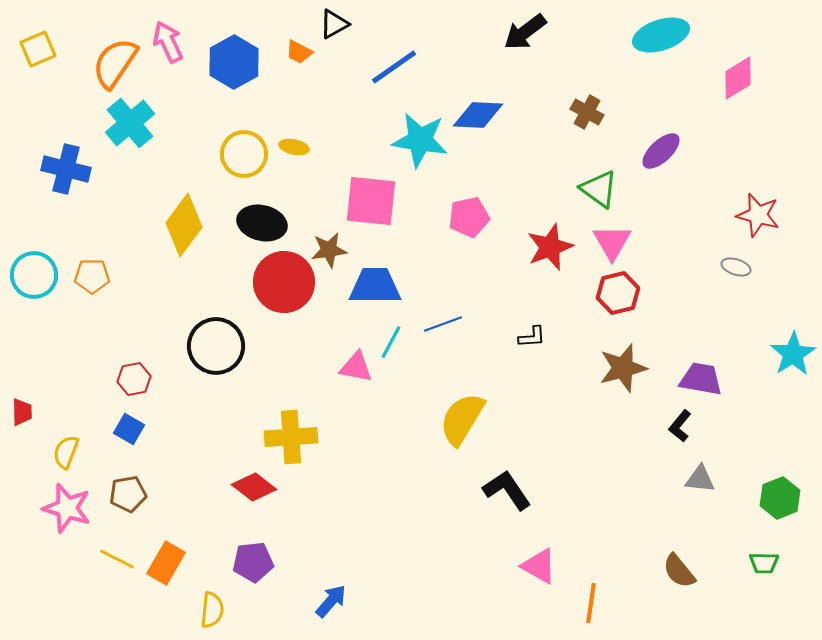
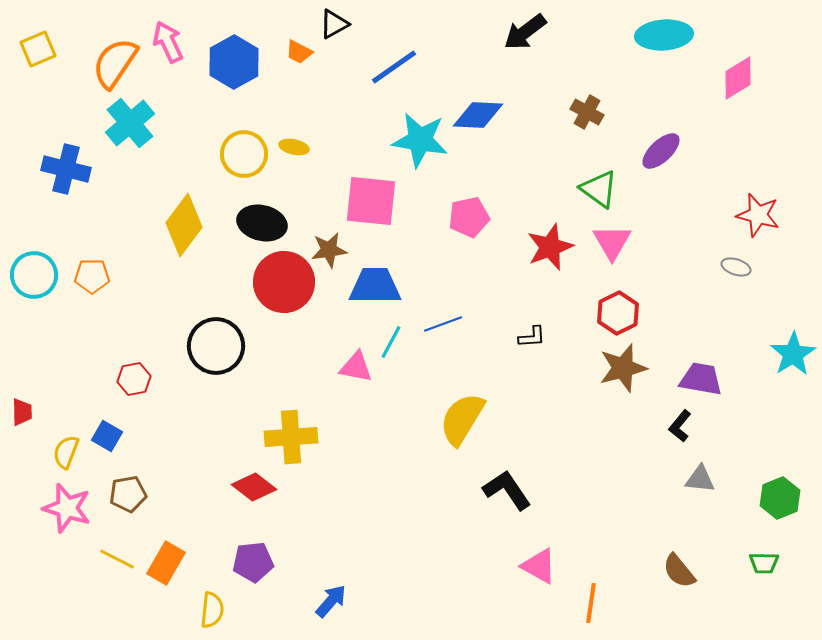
cyan ellipse at (661, 35): moved 3 px right; rotated 14 degrees clockwise
red hexagon at (618, 293): moved 20 px down; rotated 12 degrees counterclockwise
blue square at (129, 429): moved 22 px left, 7 px down
